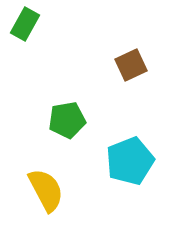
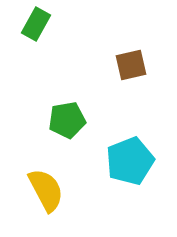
green rectangle: moved 11 px right
brown square: rotated 12 degrees clockwise
